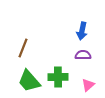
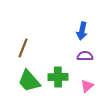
purple semicircle: moved 2 px right, 1 px down
pink triangle: moved 1 px left, 1 px down
